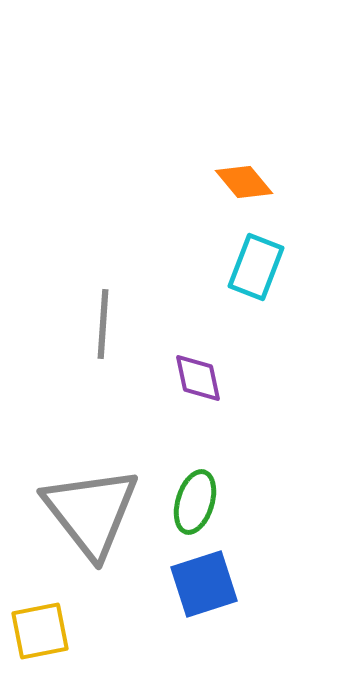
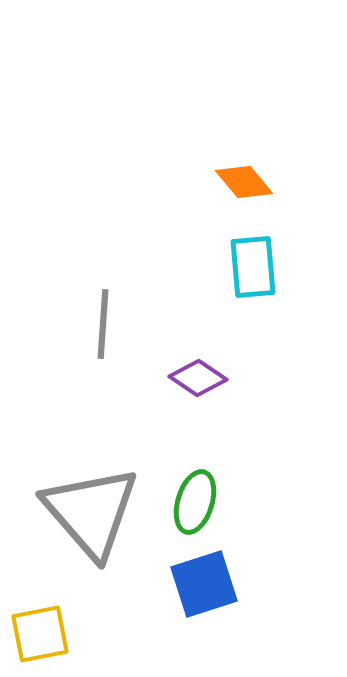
cyan rectangle: moved 3 px left; rotated 26 degrees counterclockwise
purple diamond: rotated 44 degrees counterclockwise
gray triangle: rotated 3 degrees counterclockwise
yellow square: moved 3 px down
